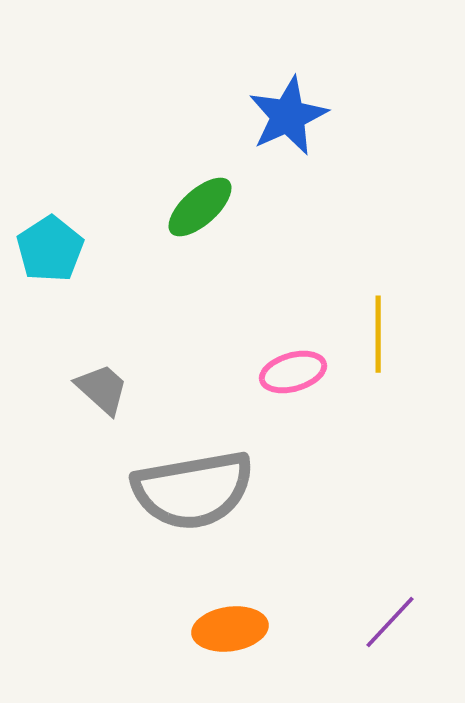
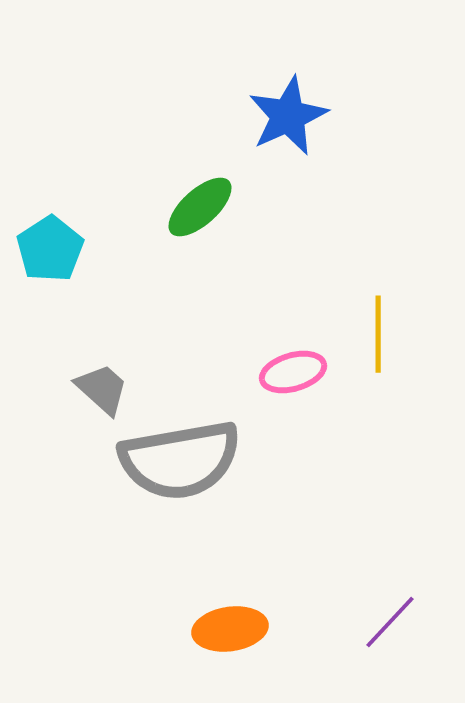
gray semicircle: moved 13 px left, 30 px up
